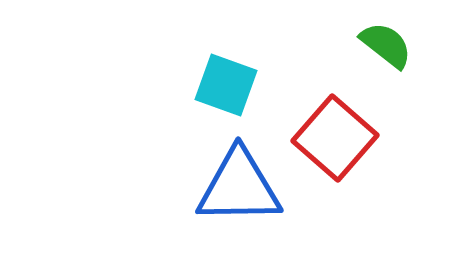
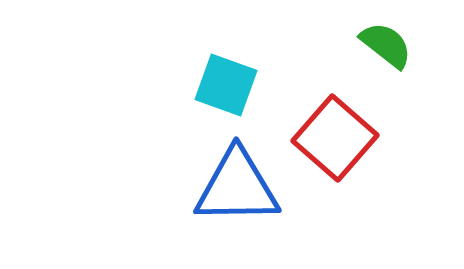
blue triangle: moved 2 px left
